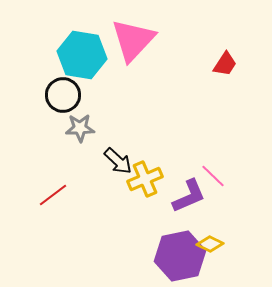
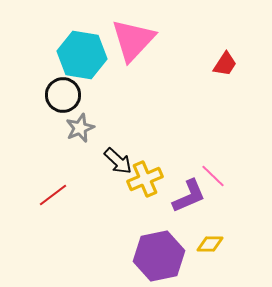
gray star: rotated 20 degrees counterclockwise
yellow diamond: rotated 24 degrees counterclockwise
purple hexagon: moved 21 px left
